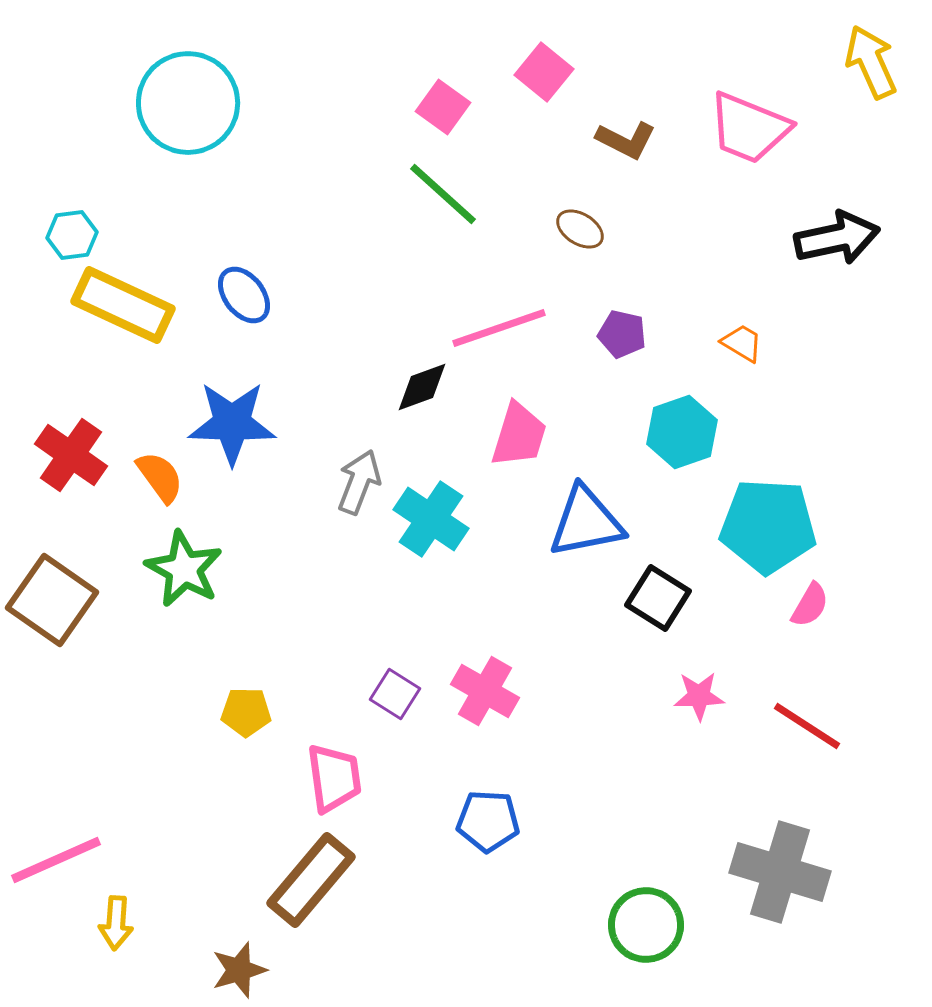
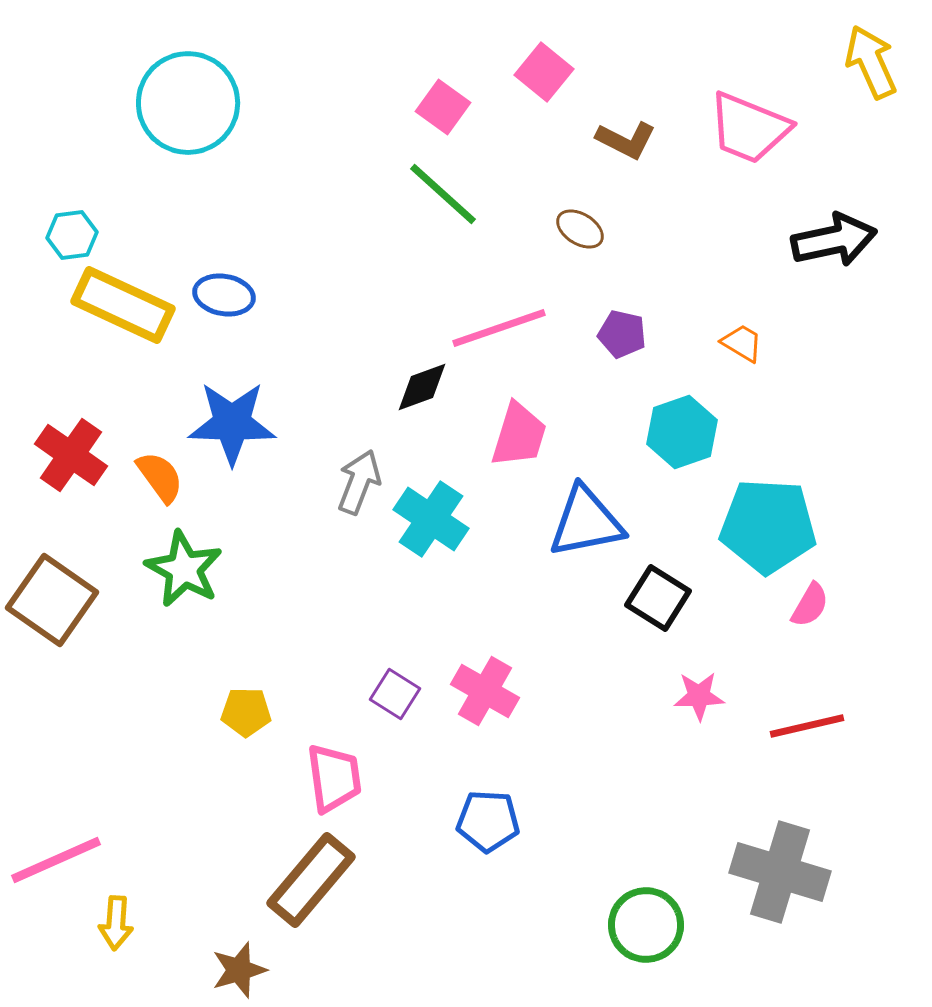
black arrow at (837, 238): moved 3 px left, 2 px down
blue ellipse at (244, 295): moved 20 px left; rotated 42 degrees counterclockwise
red line at (807, 726): rotated 46 degrees counterclockwise
